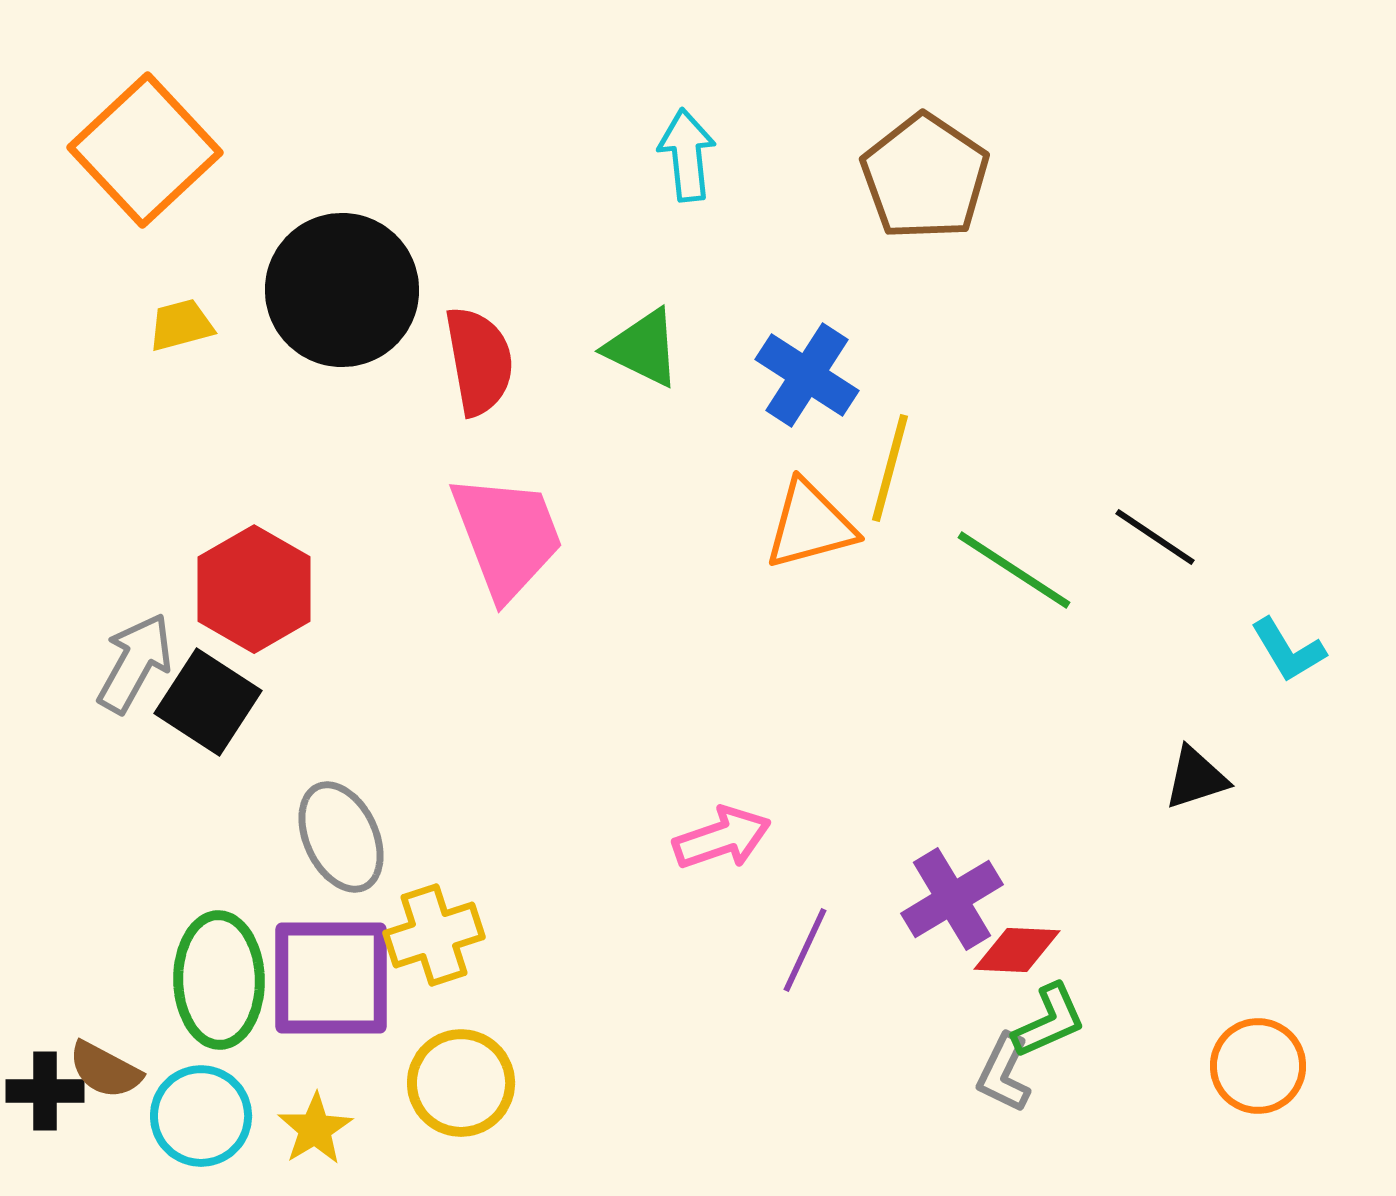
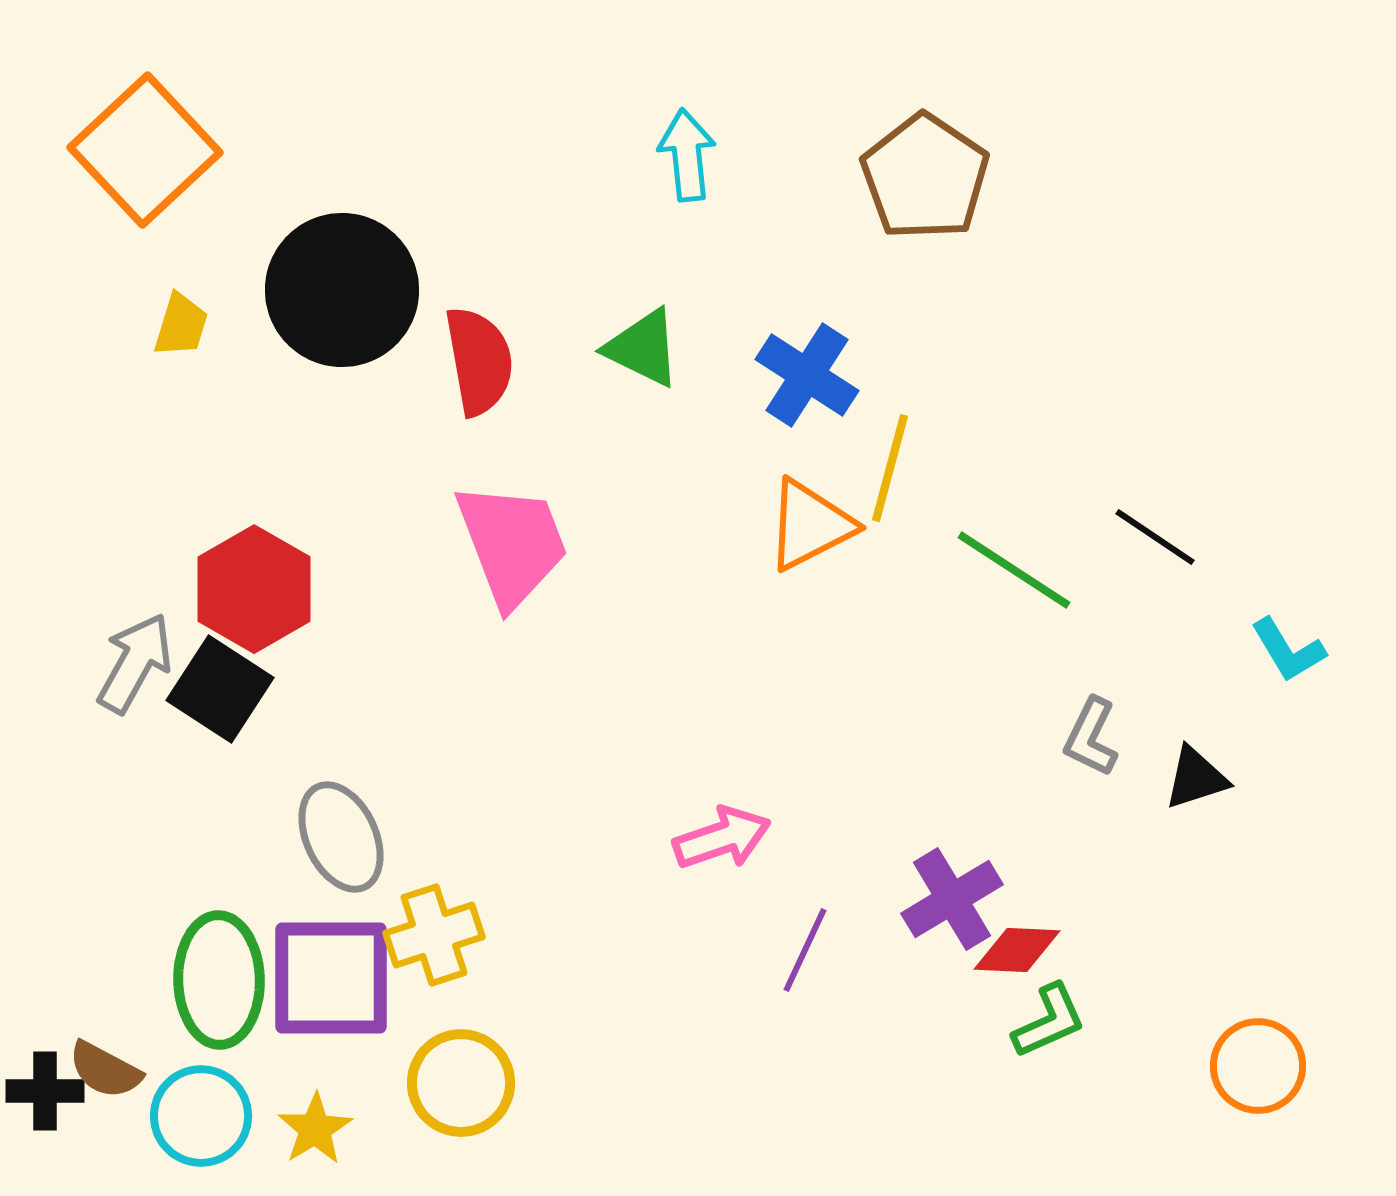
yellow trapezoid: rotated 122 degrees clockwise
orange triangle: rotated 12 degrees counterclockwise
pink trapezoid: moved 5 px right, 8 px down
black square: moved 12 px right, 13 px up
gray L-shape: moved 87 px right, 336 px up
